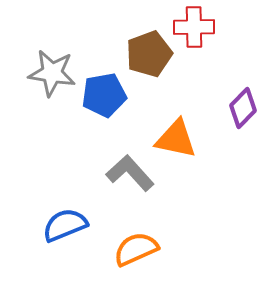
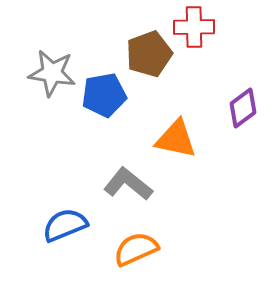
purple diamond: rotated 9 degrees clockwise
gray L-shape: moved 2 px left, 11 px down; rotated 9 degrees counterclockwise
